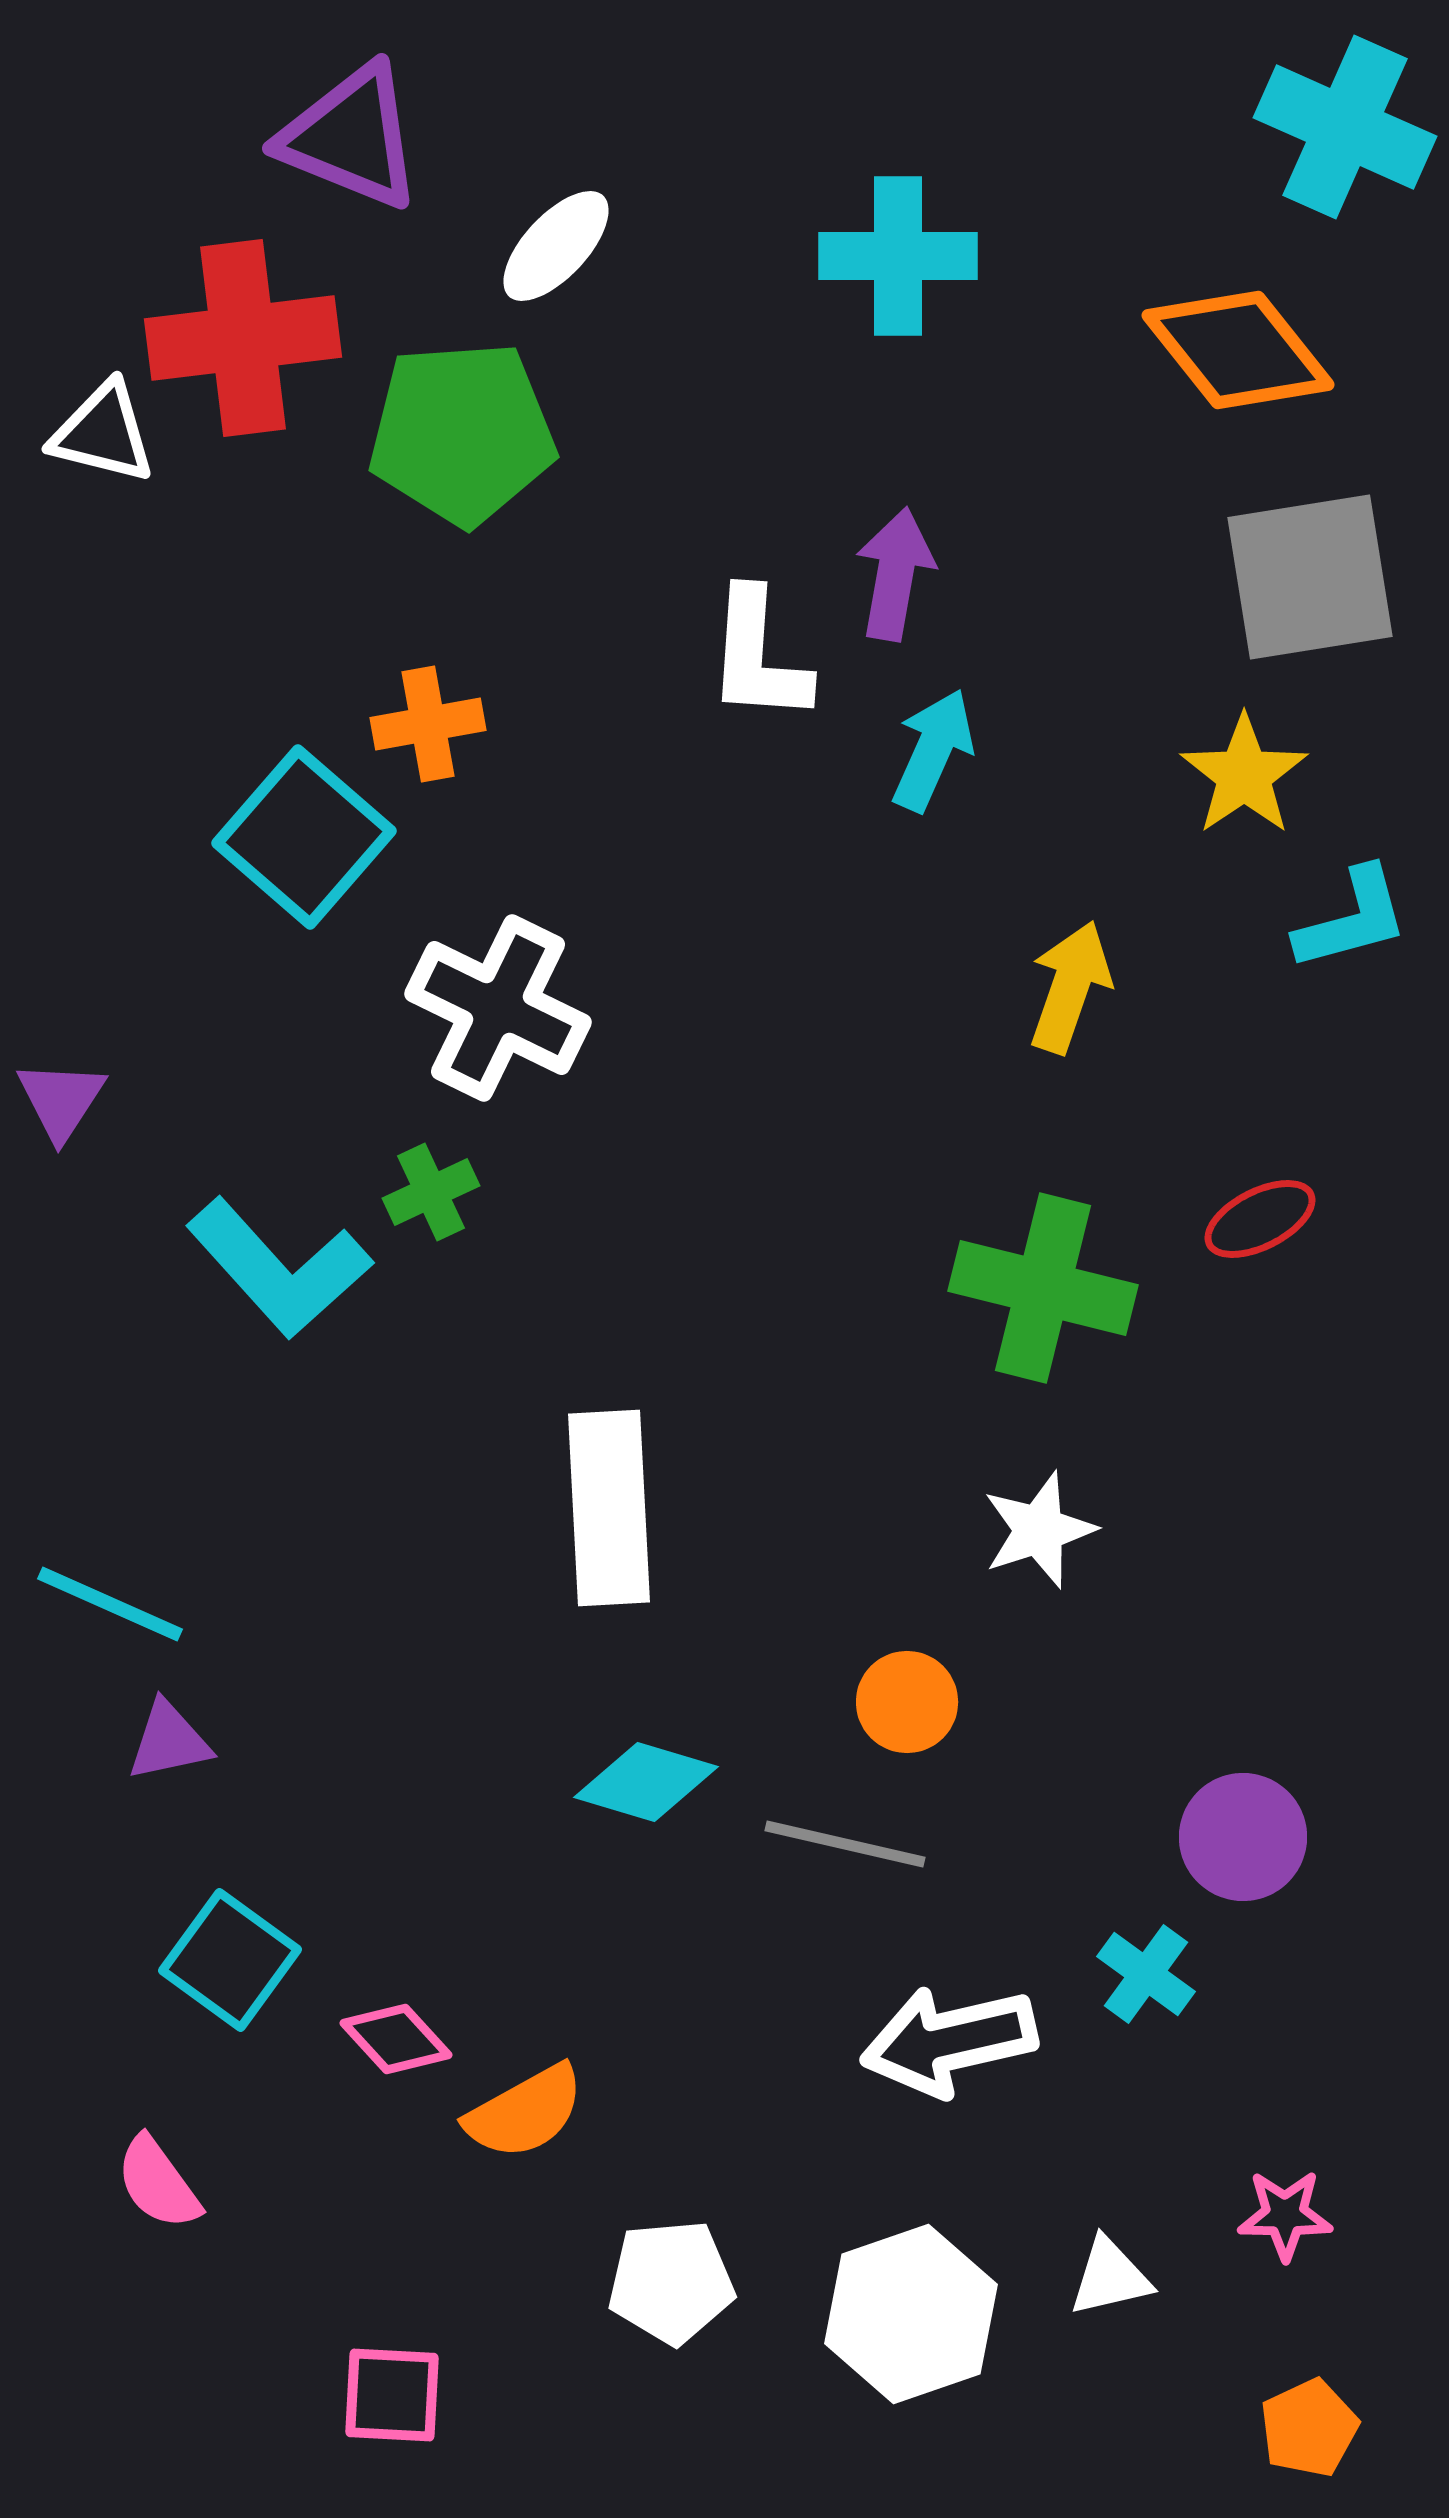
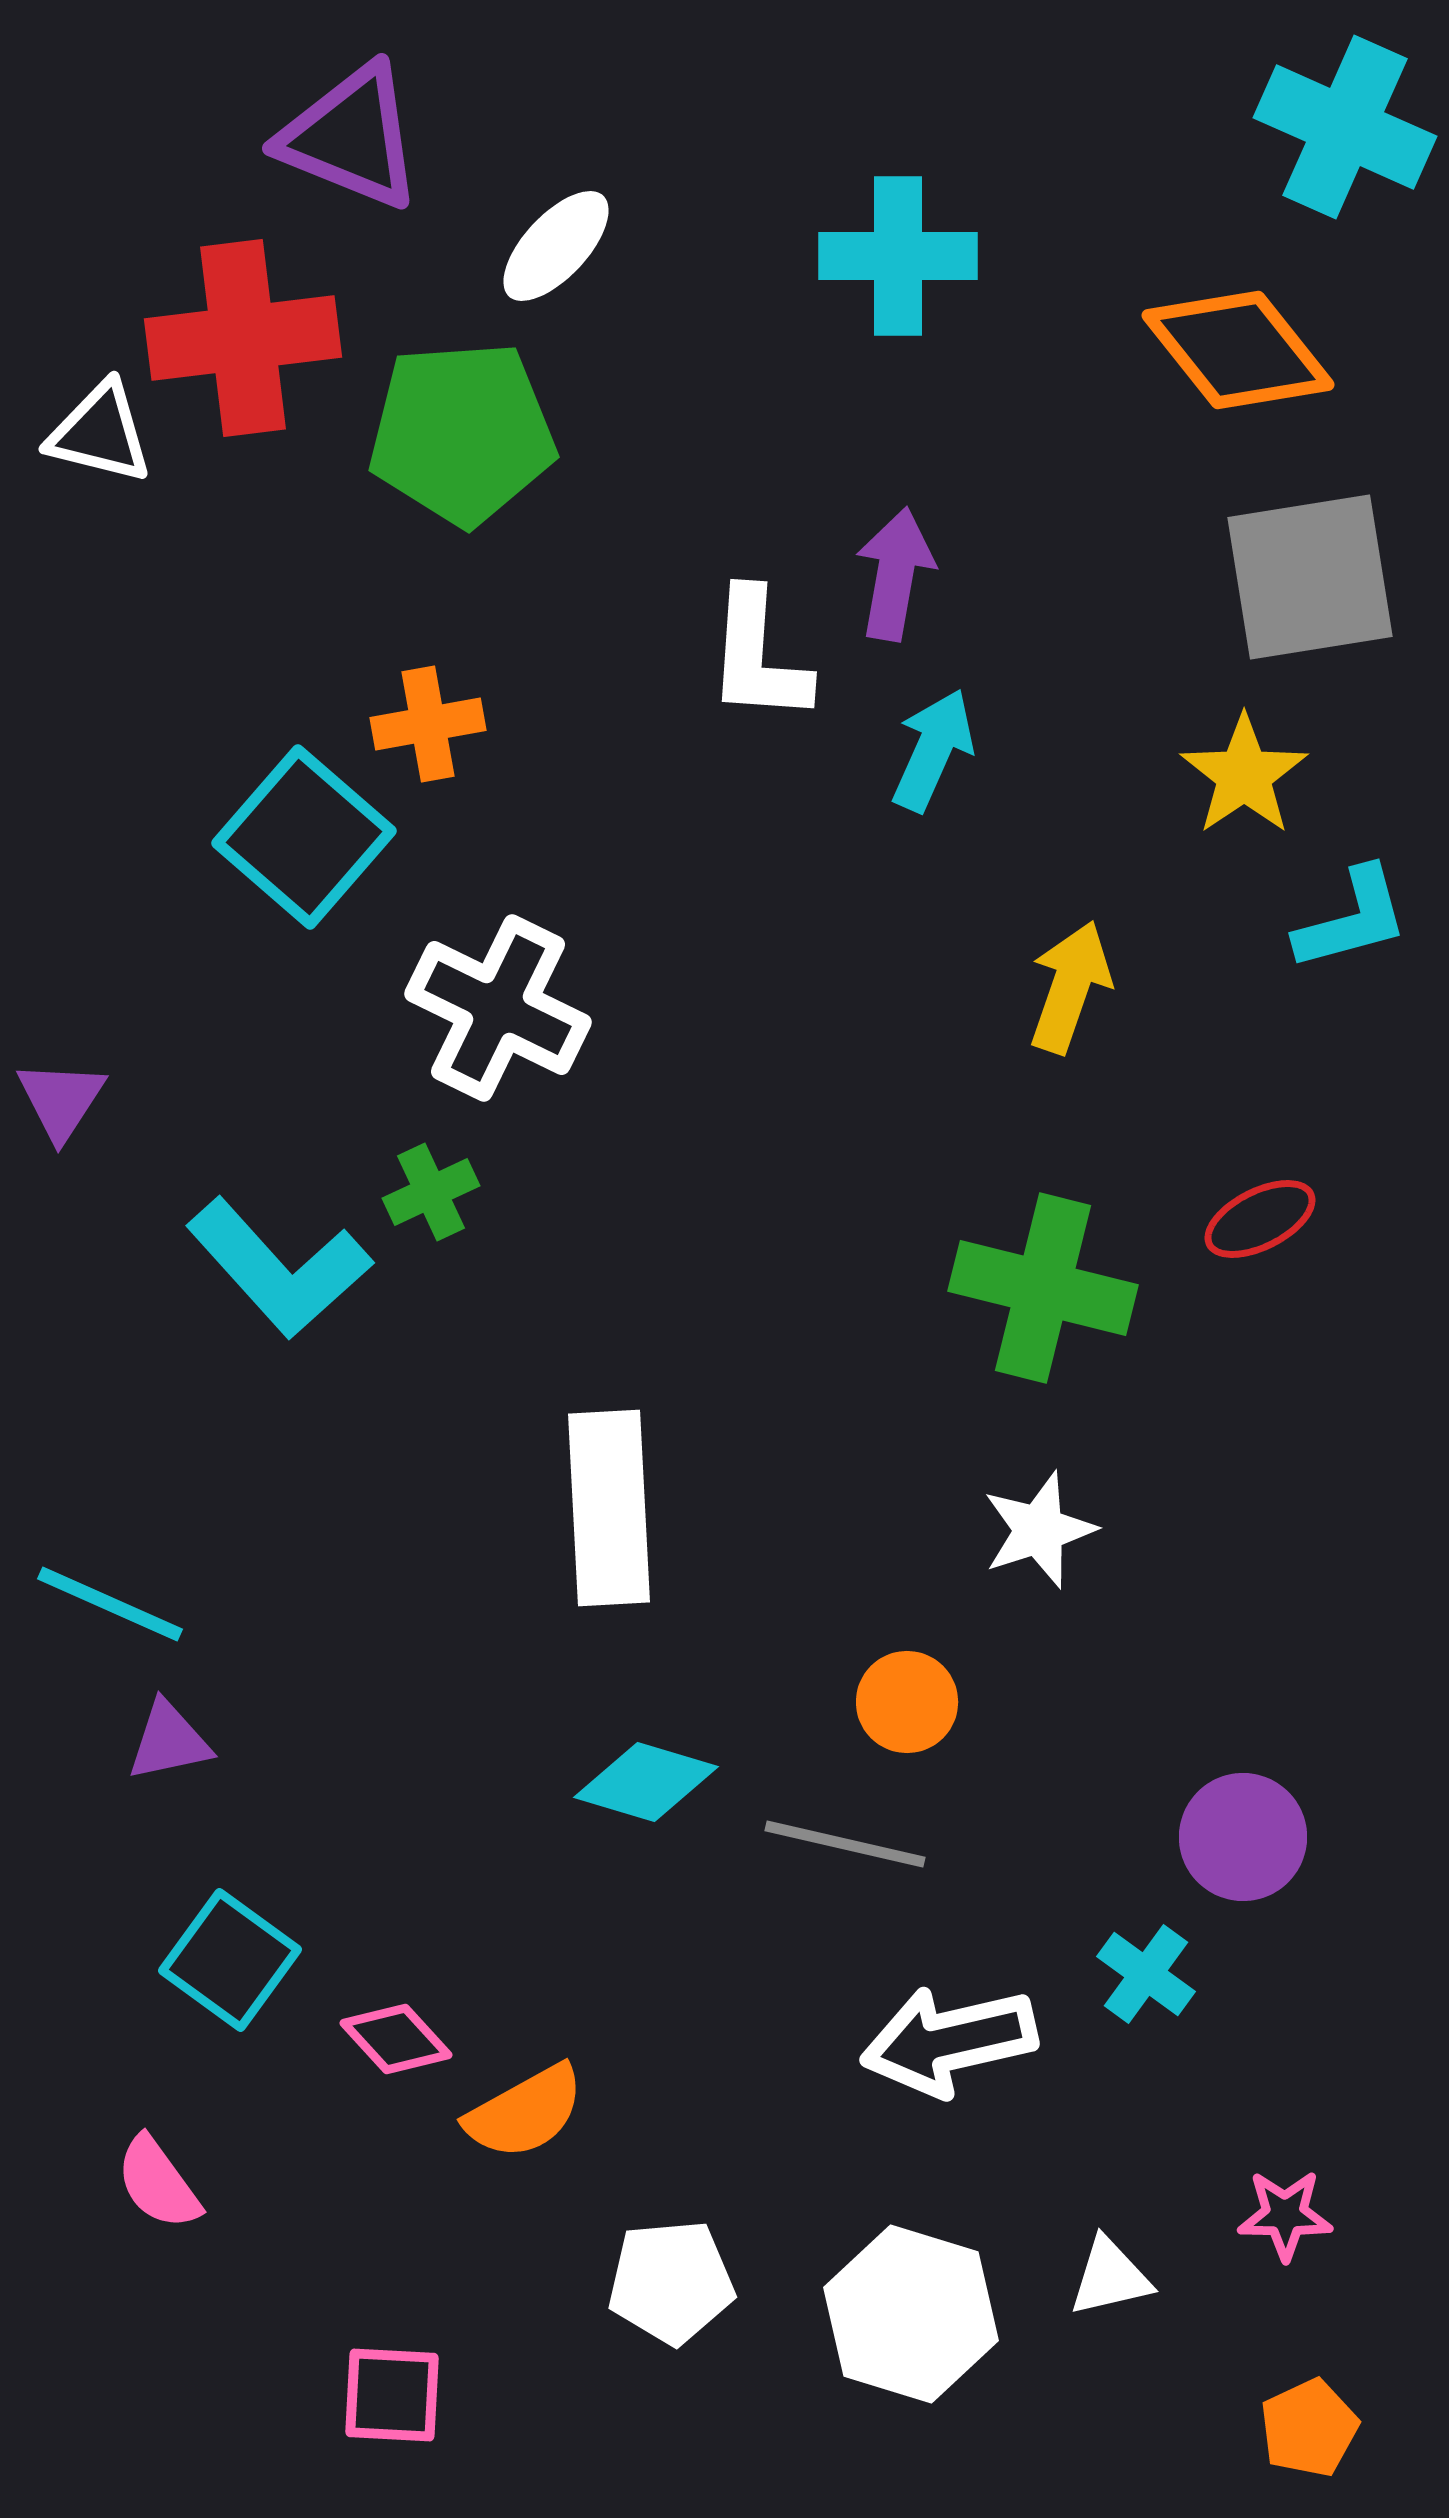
white triangle at (103, 433): moved 3 px left
white hexagon at (911, 2314): rotated 24 degrees counterclockwise
